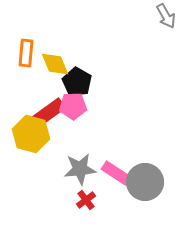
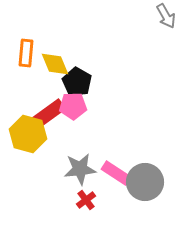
red rectangle: moved 1 px down
yellow hexagon: moved 3 px left
